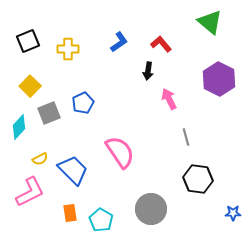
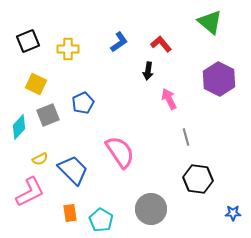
yellow square: moved 6 px right, 2 px up; rotated 20 degrees counterclockwise
gray square: moved 1 px left, 2 px down
